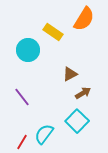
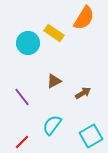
orange semicircle: moved 1 px up
yellow rectangle: moved 1 px right, 1 px down
cyan circle: moved 7 px up
brown triangle: moved 16 px left, 7 px down
cyan square: moved 14 px right, 15 px down; rotated 15 degrees clockwise
cyan semicircle: moved 8 px right, 9 px up
red line: rotated 14 degrees clockwise
